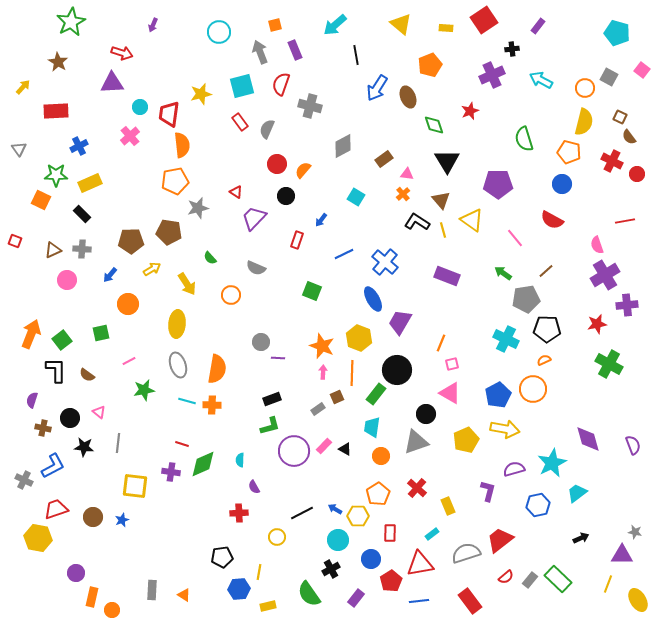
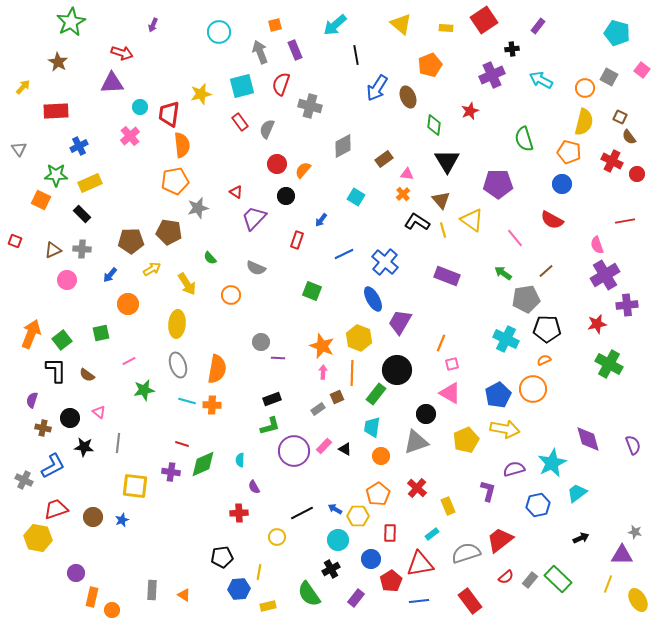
green diamond at (434, 125): rotated 25 degrees clockwise
